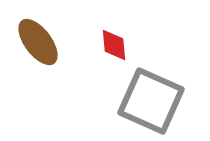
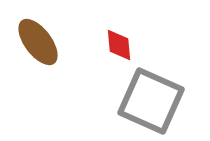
red diamond: moved 5 px right
